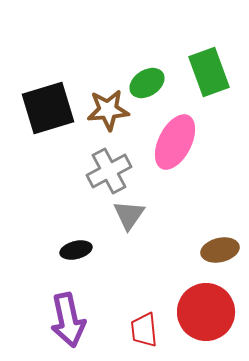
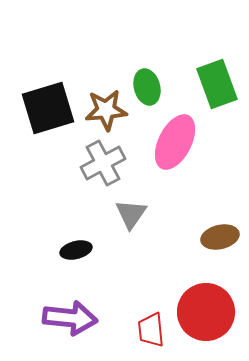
green rectangle: moved 8 px right, 12 px down
green ellipse: moved 4 px down; rotated 72 degrees counterclockwise
brown star: moved 2 px left
gray cross: moved 6 px left, 8 px up
gray triangle: moved 2 px right, 1 px up
brown ellipse: moved 13 px up
purple arrow: moved 2 px right, 2 px up; rotated 72 degrees counterclockwise
red trapezoid: moved 7 px right
